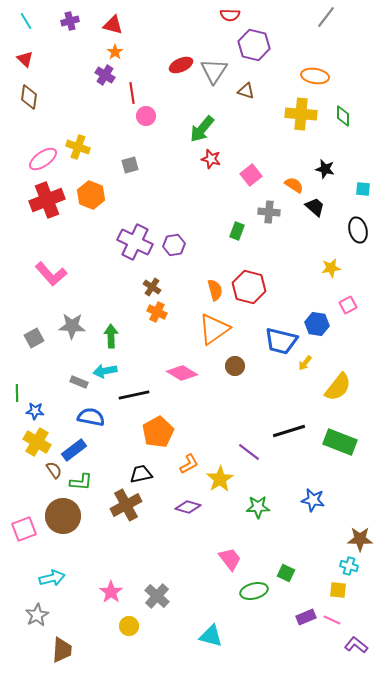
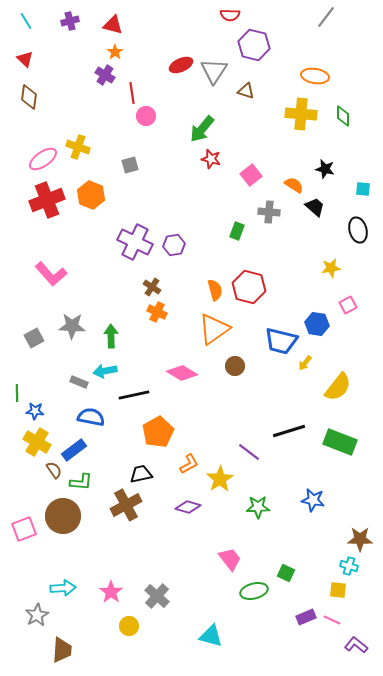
cyan arrow at (52, 578): moved 11 px right, 10 px down; rotated 10 degrees clockwise
